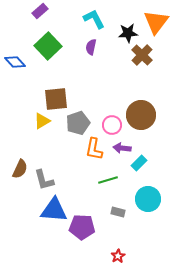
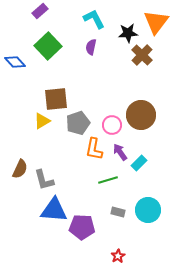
purple arrow: moved 2 px left, 4 px down; rotated 48 degrees clockwise
cyan circle: moved 11 px down
